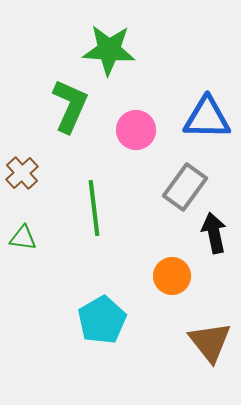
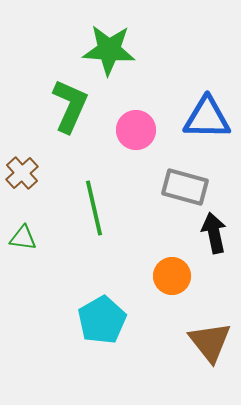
gray rectangle: rotated 69 degrees clockwise
green line: rotated 6 degrees counterclockwise
